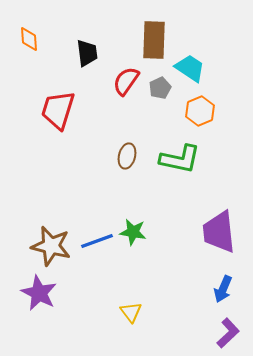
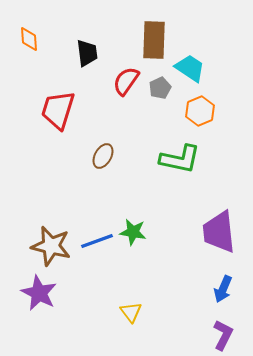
brown ellipse: moved 24 px left; rotated 15 degrees clockwise
purple L-shape: moved 5 px left, 2 px down; rotated 20 degrees counterclockwise
